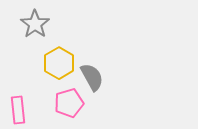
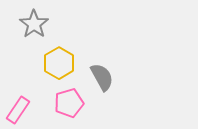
gray star: moved 1 px left
gray semicircle: moved 10 px right
pink rectangle: rotated 40 degrees clockwise
